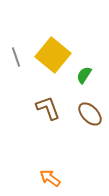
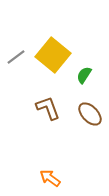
gray line: rotated 72 degrees clockwise
